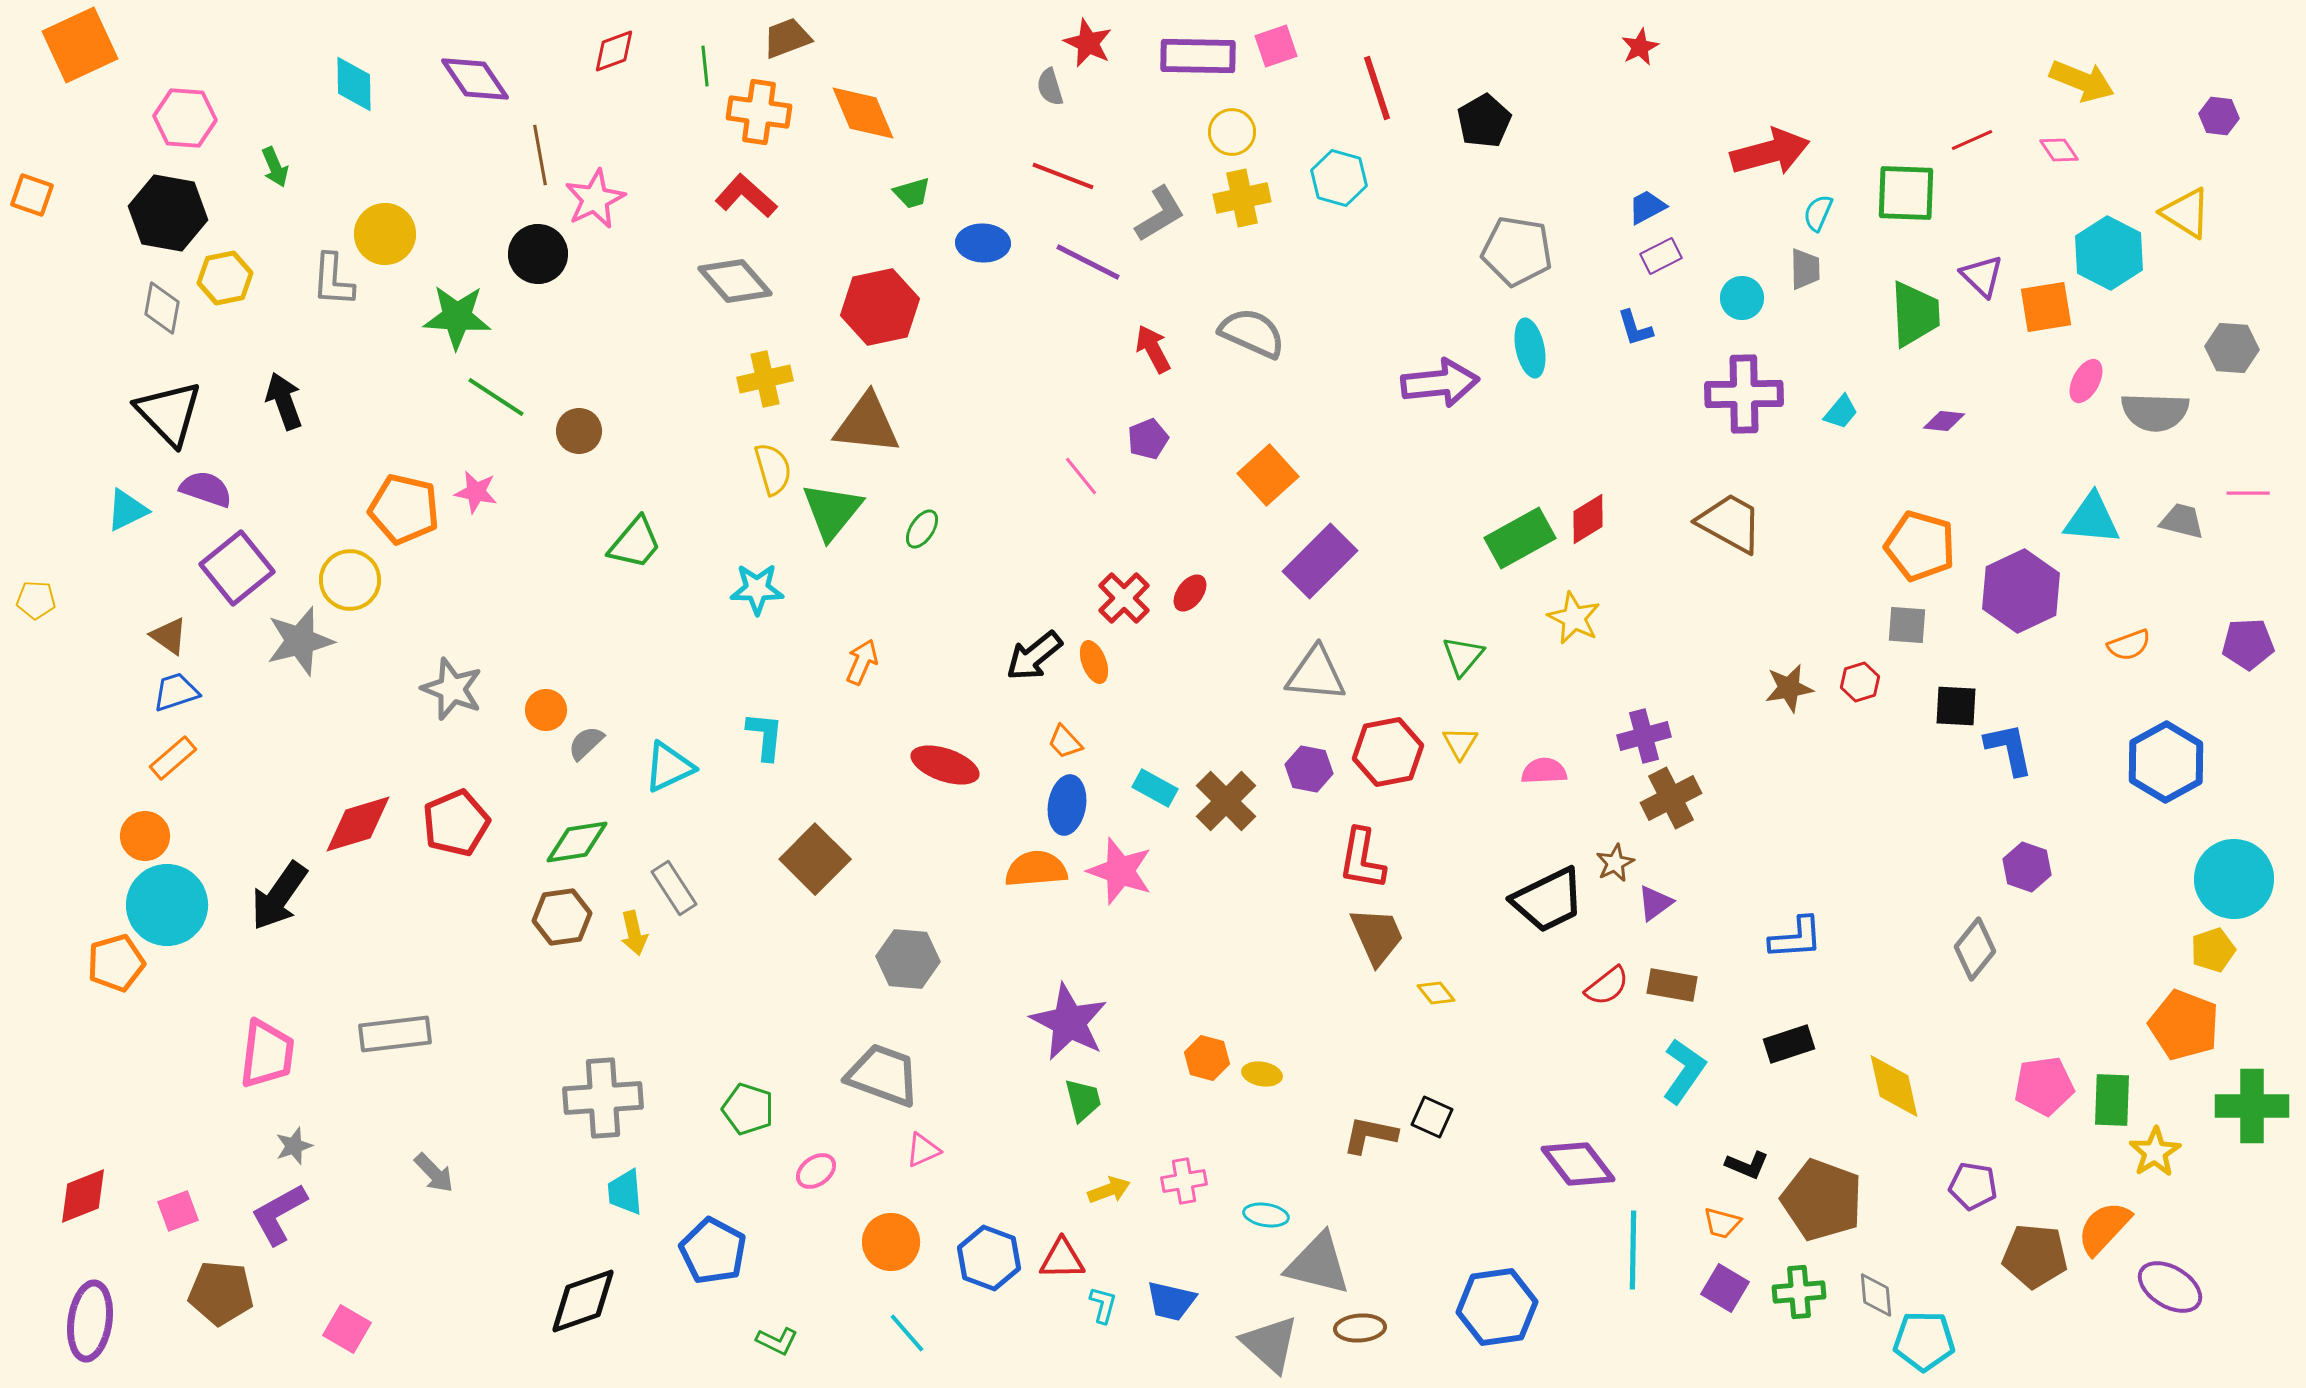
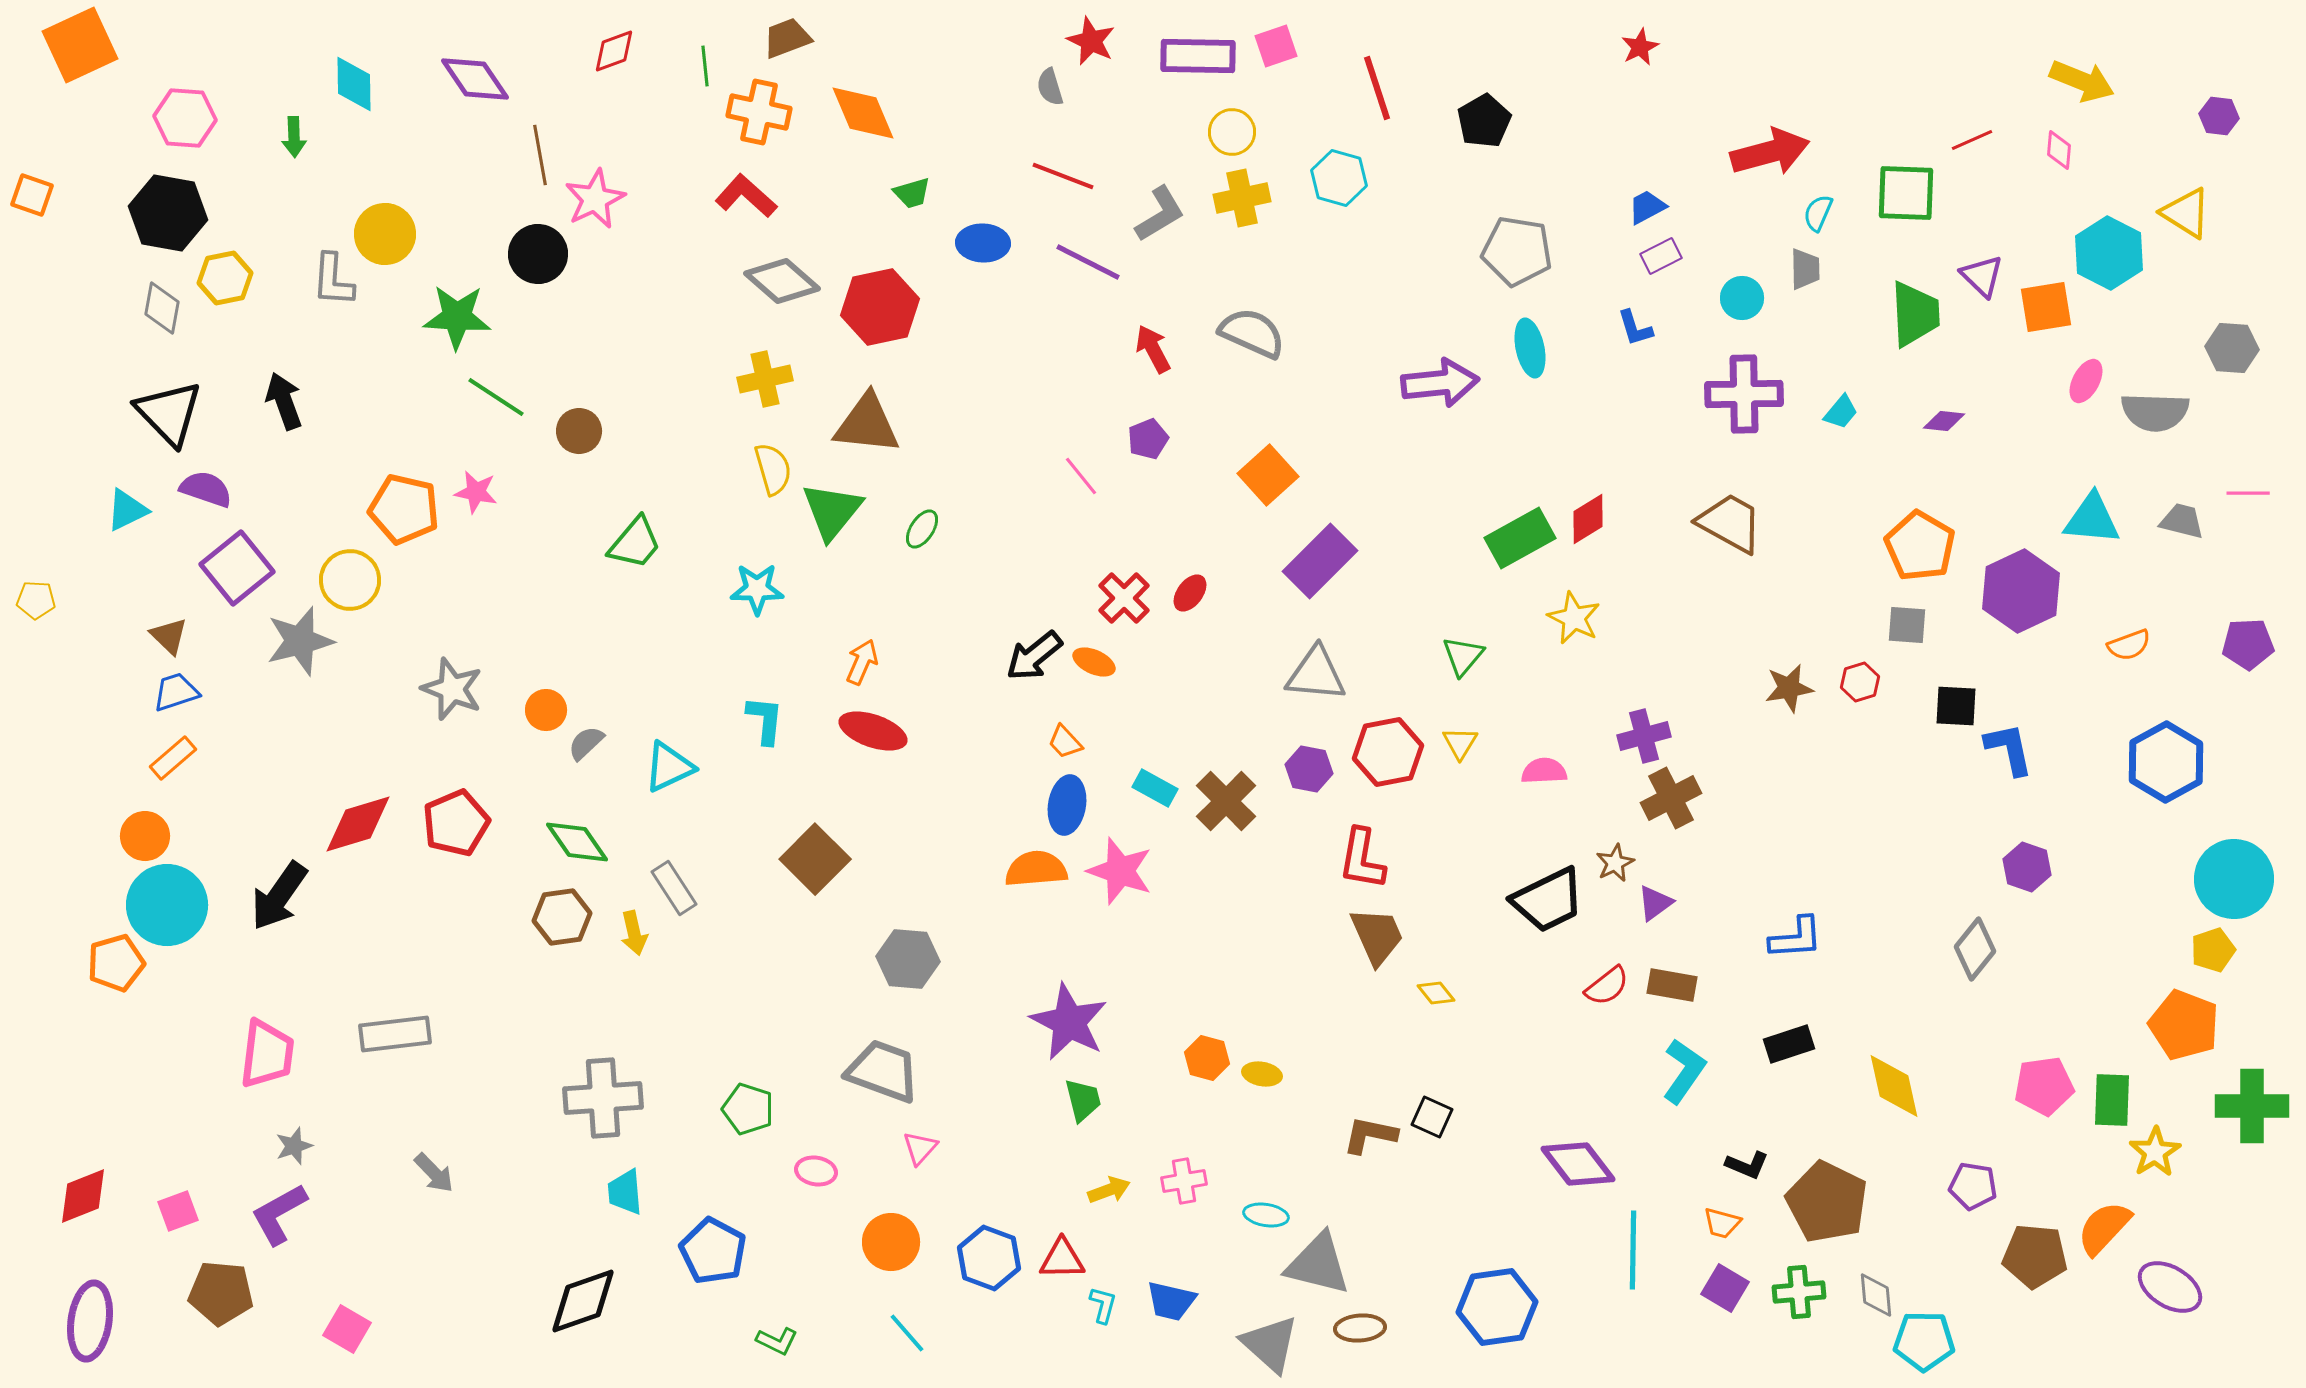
red star at (1088, 43): moved 3 px right, 2 px up
orange cross at (759, 112): rotated 4 degrees clockwise
pink diamond at (2059, 150): rotated 39 degrees clockwise
green arrow at (275, 167): moved 19 px right, 30 px up; rotated 21 degrees clockwise
gray diamond at (735, 281): moved 47 px right; rotated 8 degrees counterclockwise
orange pentagon at (1920, 546): rotated 14 degrees clockwise
brown triangle at (169, 636): rotated 9 degrees clockwise
orange ellipse at (1094, 662): rotated 45 degrees counterclockwise
cyan L-shape at (765, 736): moved 16 px up
red ellipse at (945, 765): moved 72 px left, 34 px up
green diamond at (577, 842): rotated 64 degrees clockwise
gray trapezoid at (883, 1075): moved 4 px up
pink triangle at (923, 1150): moved 3 px left, 2 px up; rotated 24 degrees counterclockwise
pink ellipse at (816, 1171): rotated 45 degrees clockwise
brown pentagon at (1822, 1200): moved 5 px right, 2 px down; rotated 6 degrees clockwise
